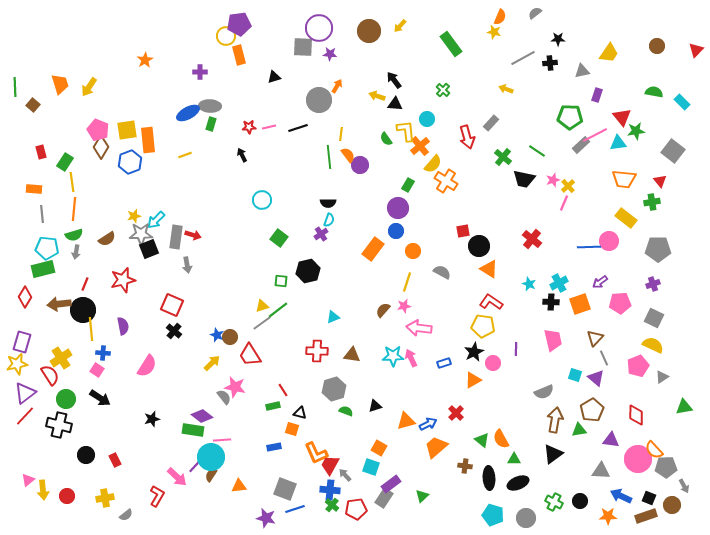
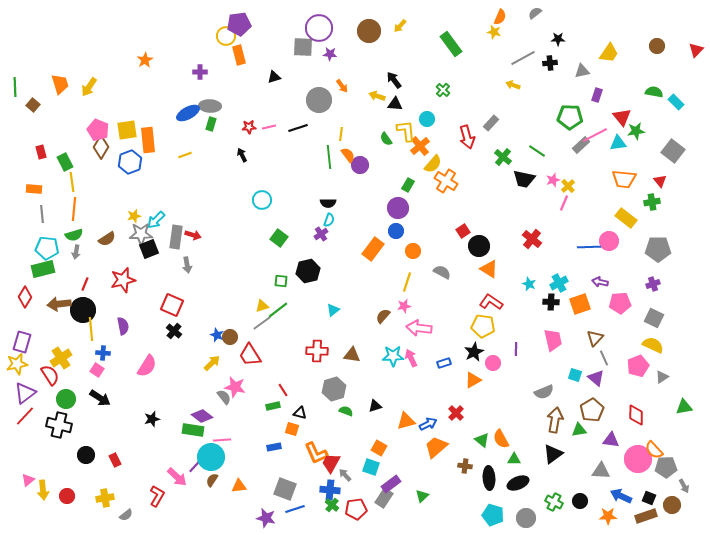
orange arrow at (337, 86): moved 5 px right; rotated 112 degrees clockwise
yellow arrow at (506, 89): moved 7 px right, 4 px up
cyan rectangle at (682, 102): moved 6 px left
green rectangle at (65, 162): rotated 60 degrees counterclockwise
red square at (463, 231): rotated 24 degrees counterclockwise
purple arrow at (600, 282): rotated 49 degrees clockwise
brown semicircle at (383, 310): moved 6 px down
cyan triangle at (333, 317): moved 7 px up; rotated 16 degrees counterclockwise
red trapezoid at (330, 465): moved 1 px right, 2 px up
brown semicircle at (211, 475): moved 1 px right, 5 px down
